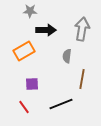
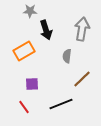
black arrow: rotated 72 degrees clockwise
brown line: rotated 36 degrees clockwise
